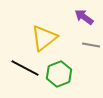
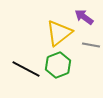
yellow triangle: moved 15 px right, 5 px up
black line: moved 1 px right, 1 px down
green hexagon: moved 1 px left, 9 px up
